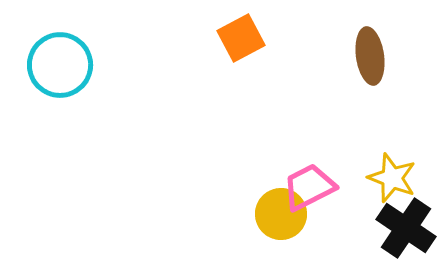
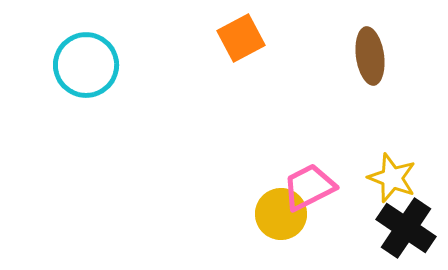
cyan circle: moved 26 px right
